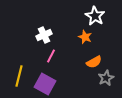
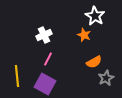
orange star: moved 1 px left, 2 px up
pink line: moved 3 px left, 3 px down
yellow line: moved 2 px left; rotated 20 degrees counterclockwise
